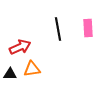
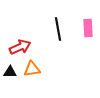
black triangle: moved 2 px up
